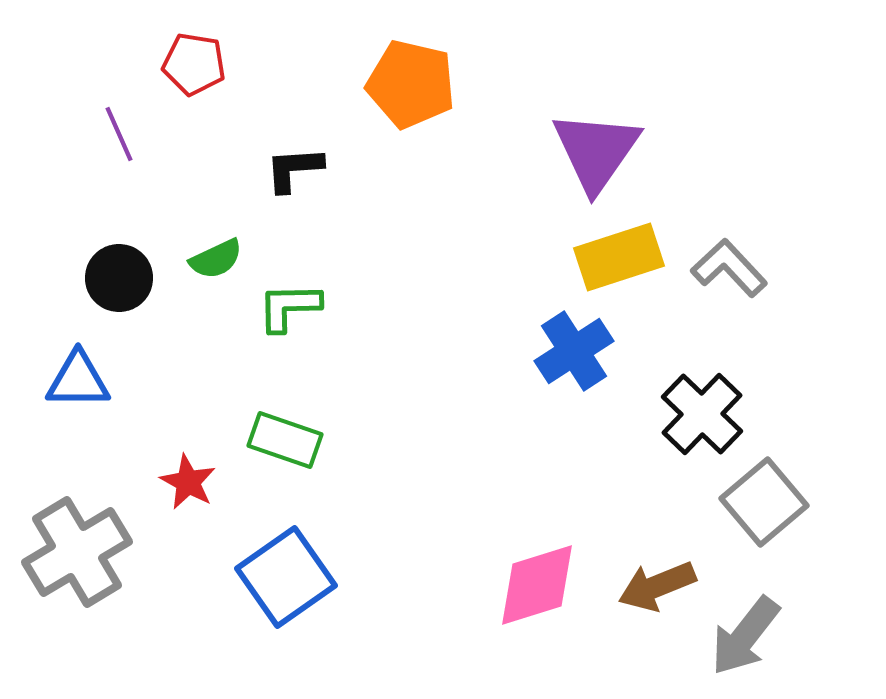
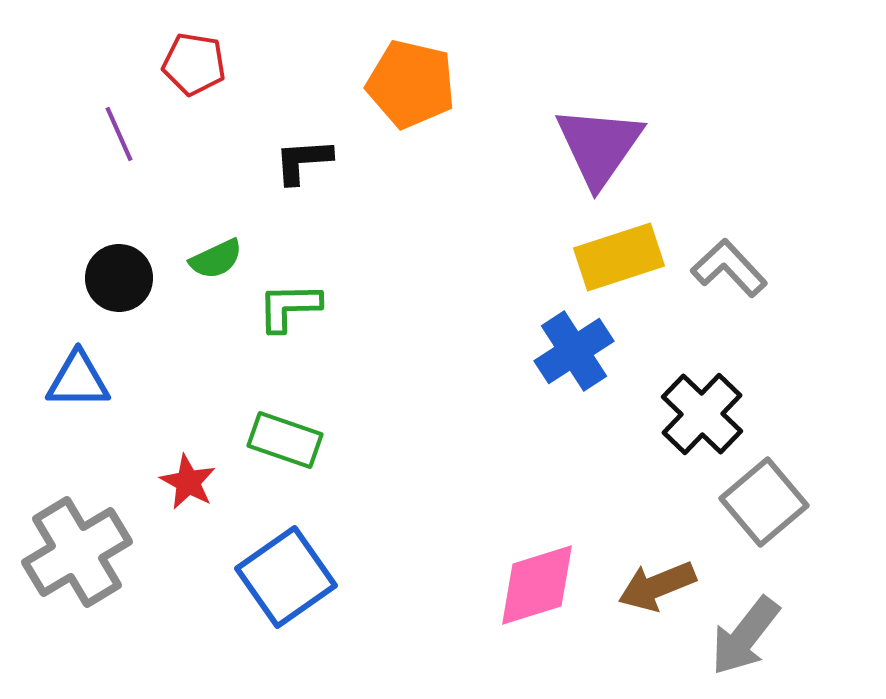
purple triangle: moved 3 px right, 5 px up
black L-shape: moved 9 px right, 8 px up
